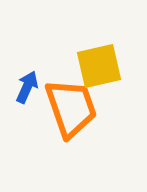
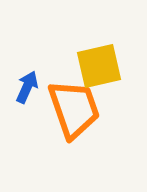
orange trapezoid: moved 3 px right, 1 px down
